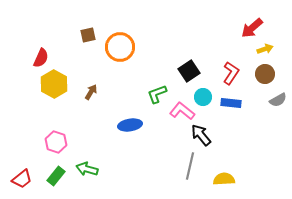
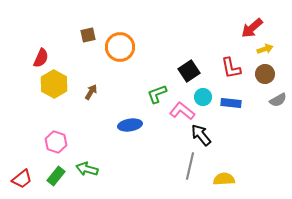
red L-shape: moved 5 px up; rotated 135 degrees clockwise
